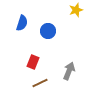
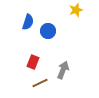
blue semicircle: moved 6 px right, 1 px up
gray arrow: moved 6 px left, 1 px up
